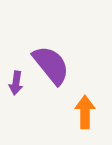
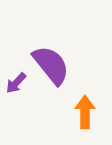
purple arrow: rotated 35 degrees clockwise
